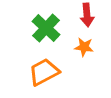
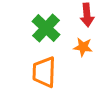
orange star: moved 1 px left
orange trapezoid: rotated 60 degrees counterclockwise
